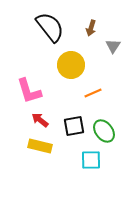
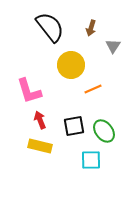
orange line: moved 4 px up
red arrow: rotated 30 degrees clockwise
